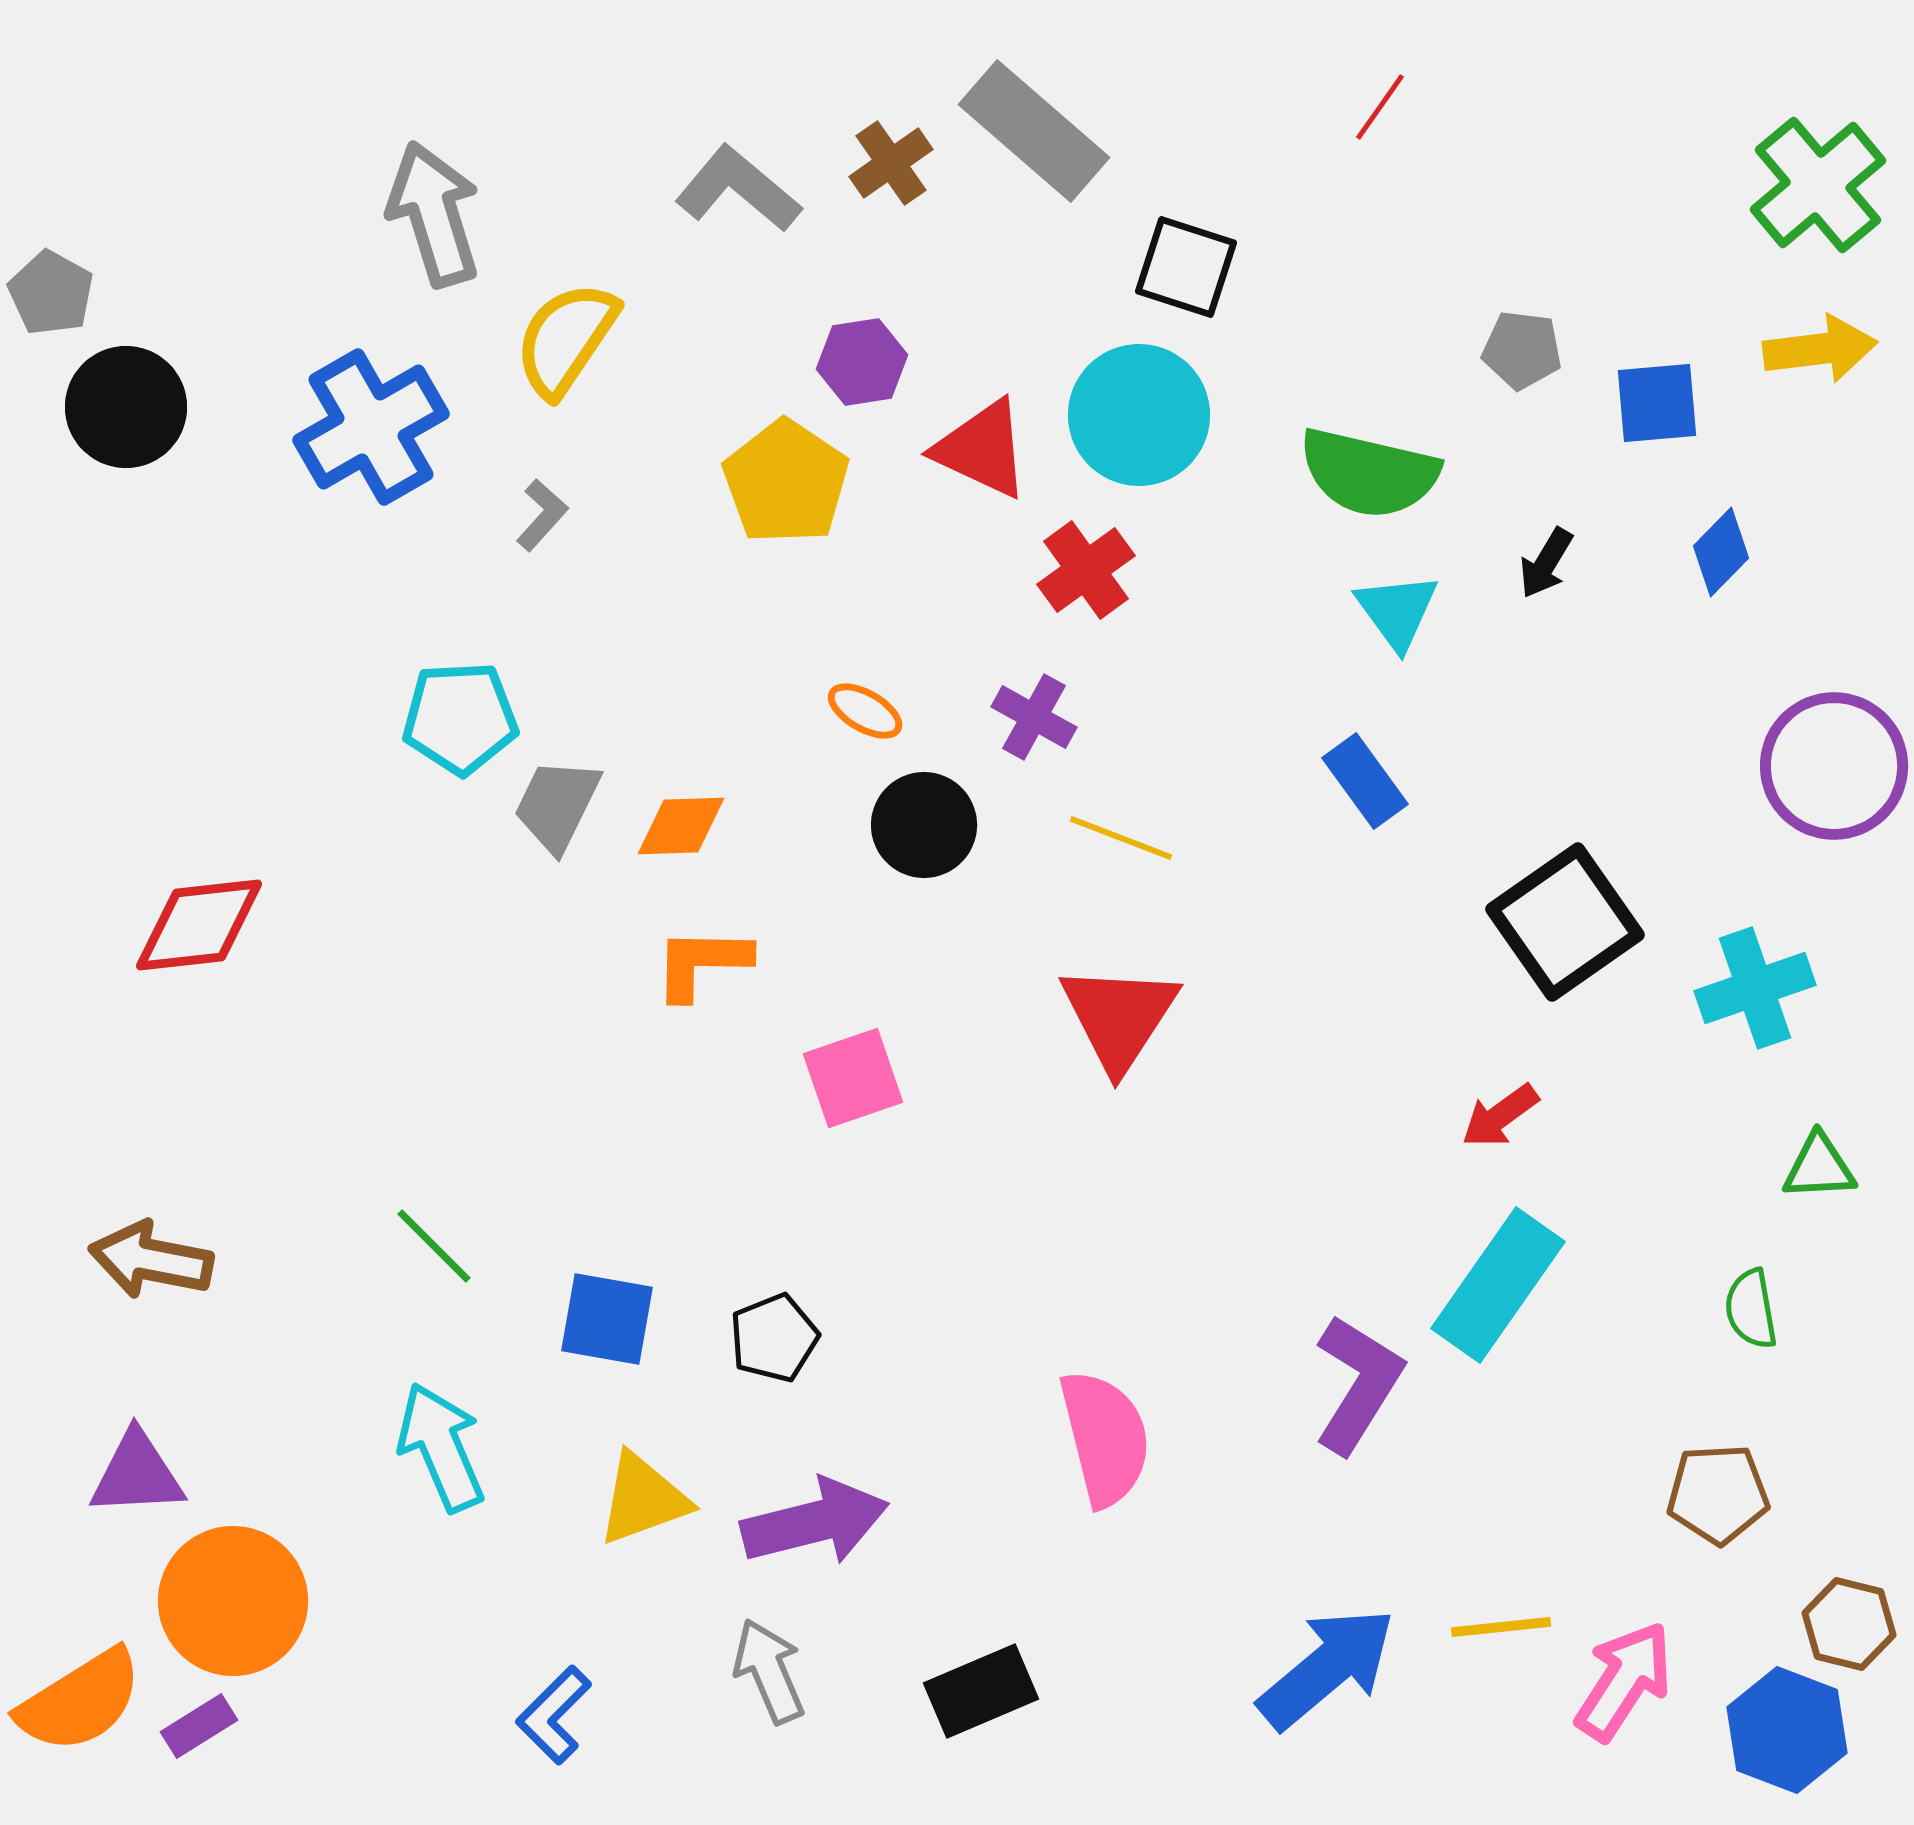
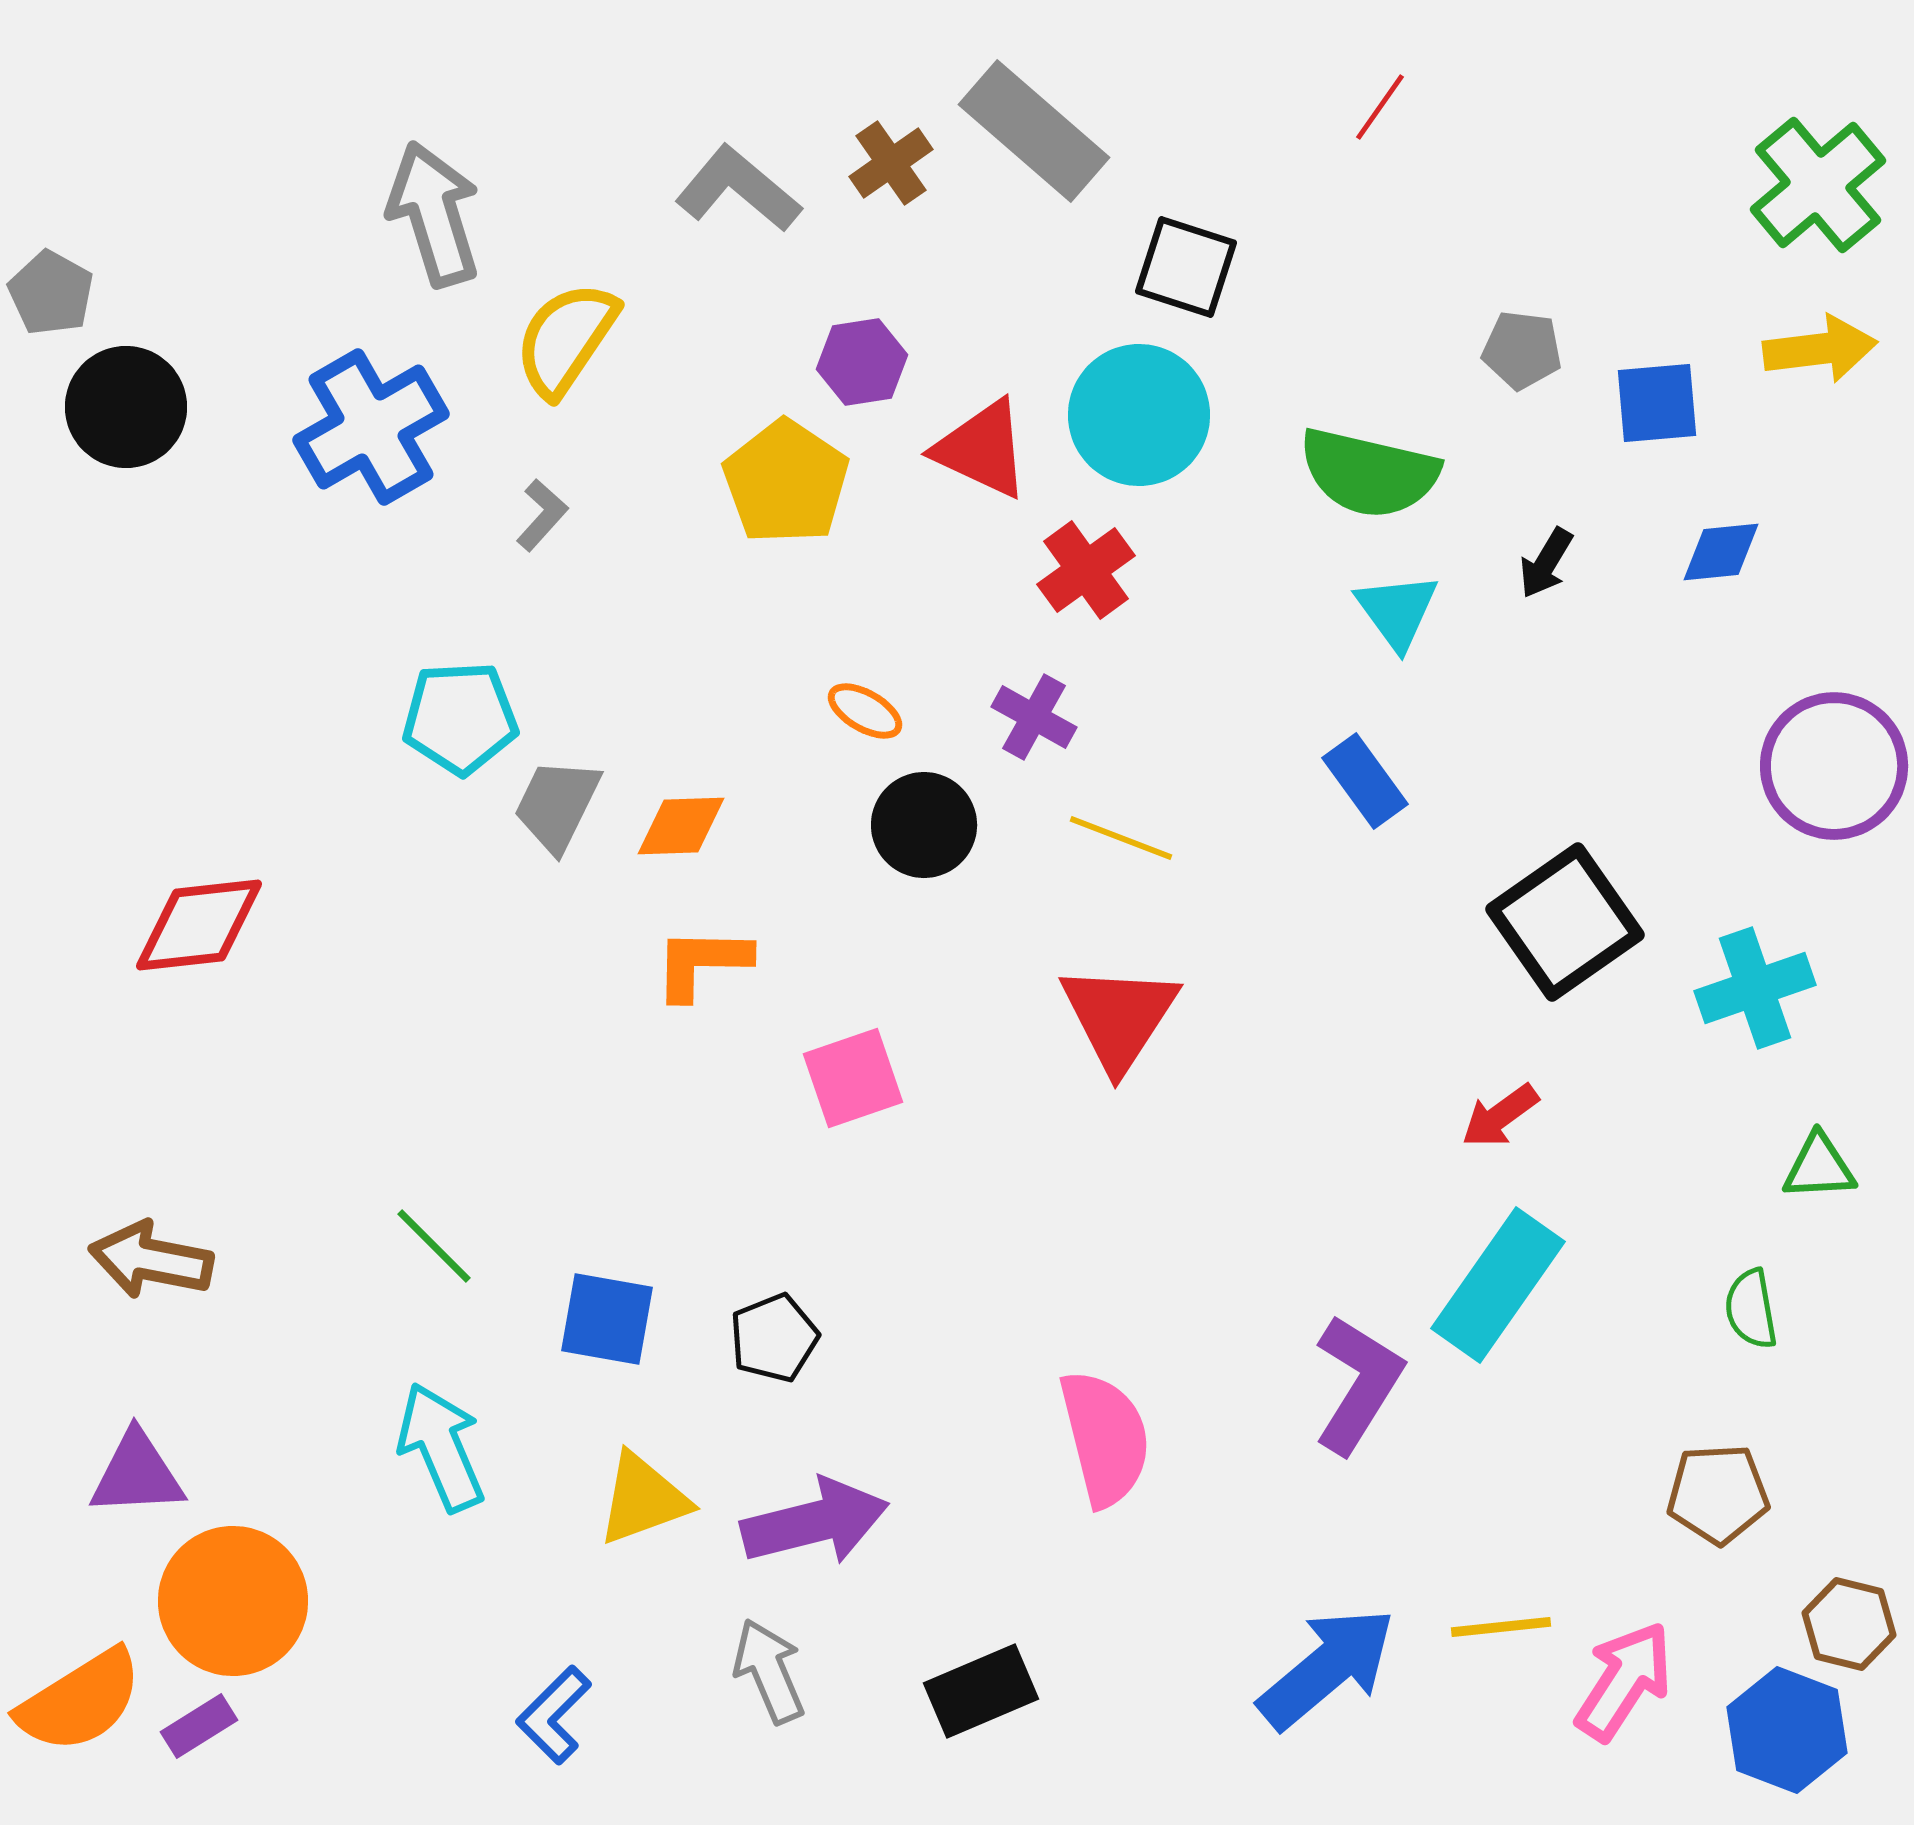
blue diamond at (1721, 552): rotated 40 degrees clockwise
